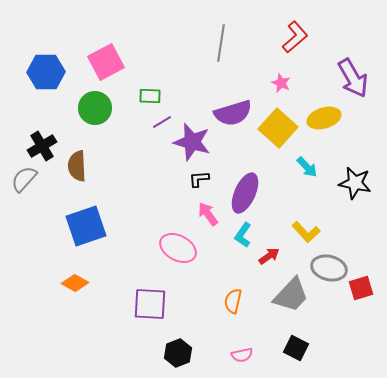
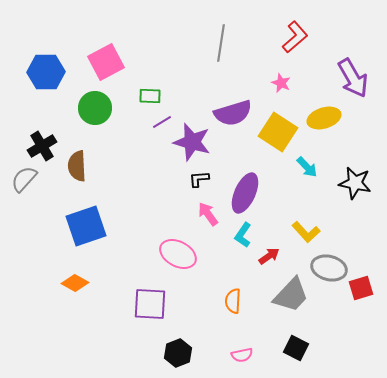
yellow square: moved 4 px down; rotated 9 degrees counterclockwise
pink ellipse: moved 6 px down
orange semicircle: rotated 10 degrees counterclockwise
